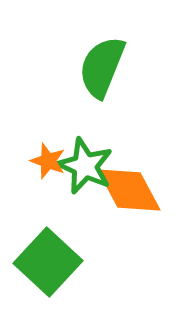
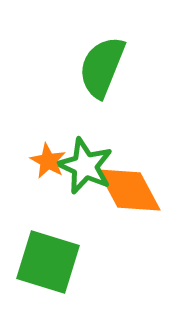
orange star: rotated 9 degrees clockwise
green square: rotated 26 degrees counterclockwise
